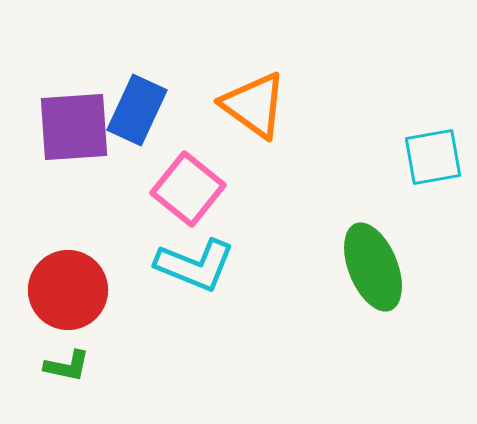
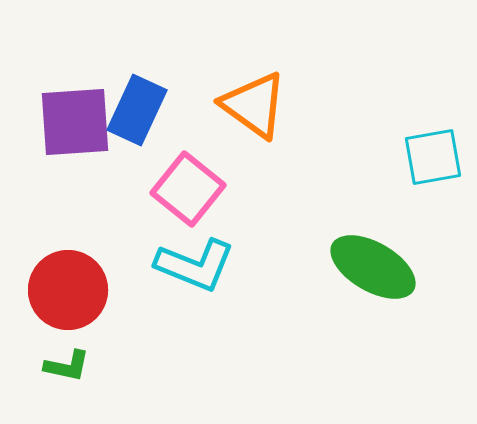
purple square: moved 1 px right, 5 px up
green ellipse: rotated 38 degrees counterclockwise
